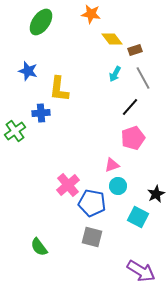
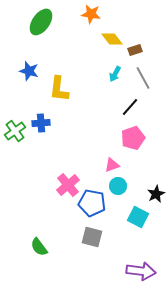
blue star: moved 1 px right
blue cross: moved 10 px down
purple arrow: rotated 24 degrees counterclockwise
